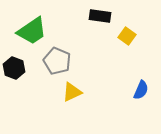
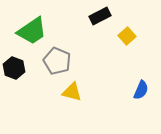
black rectangle: rotated 35 degrees counterclockwise
yellow square: rotated 12 degrees clockwise
yellow triangle: rotated 40 degrees clockwise
